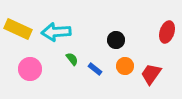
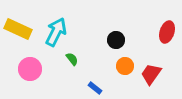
cyan arrow: rotated 120 degrees clockwise
blue rectangle: moved 19 px down
